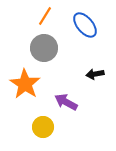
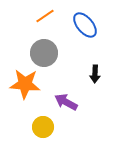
orange line: rotated 24 degrees clockwise
gray circle: moved 5 px down
black arrow: rotated 78 degrees counterclockwise
orange star: rotated 28 degrees counterclockwise
